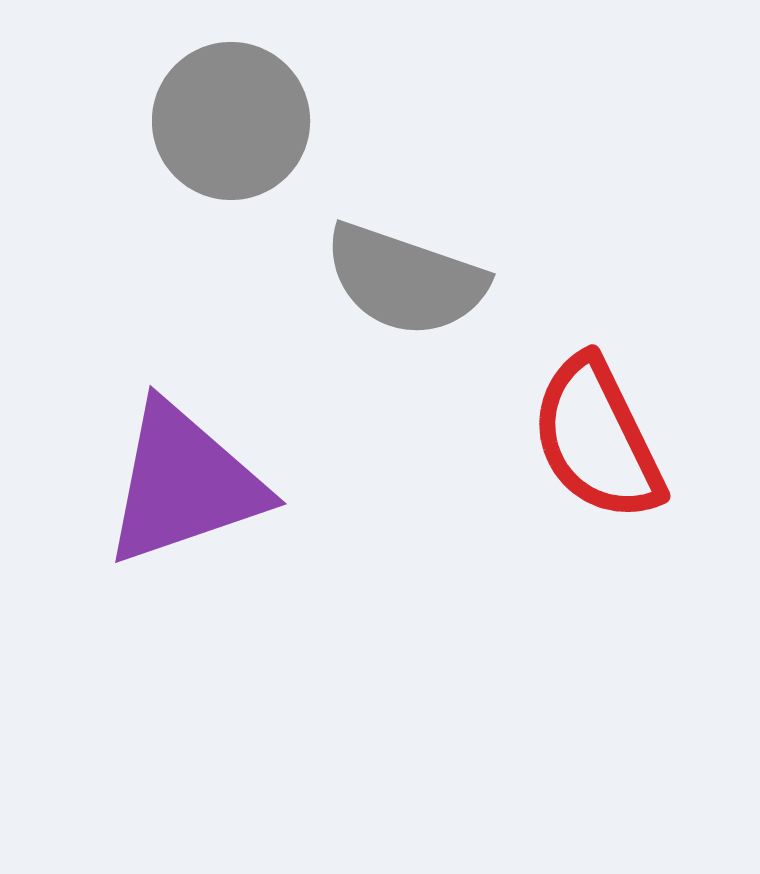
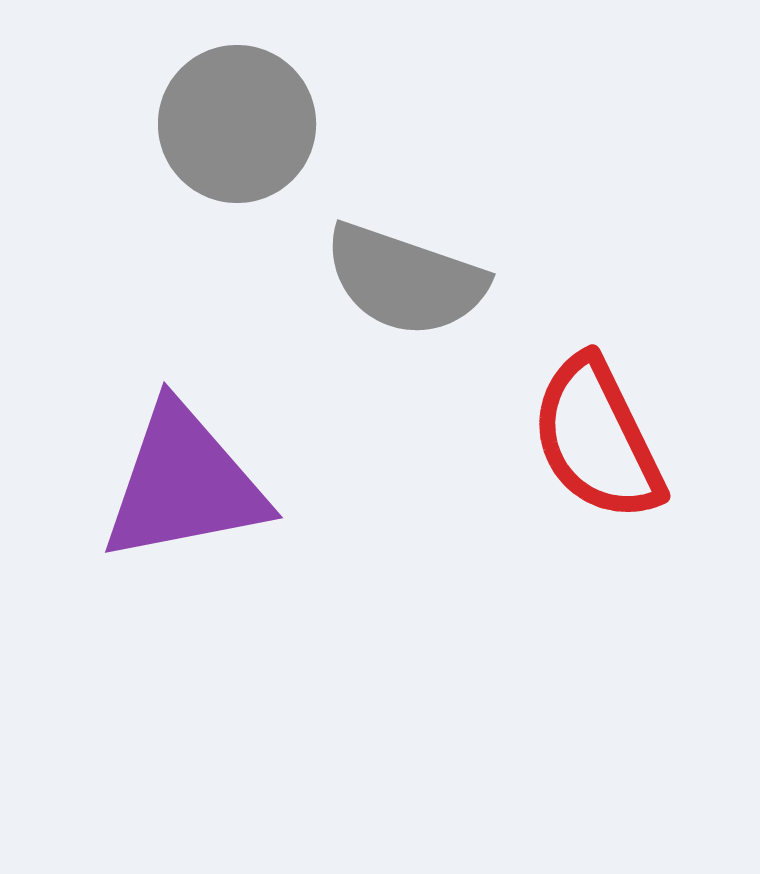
gray circle: moved 6 px right, 3 px down
purple triangle: rotated 8 degrees clockwise
